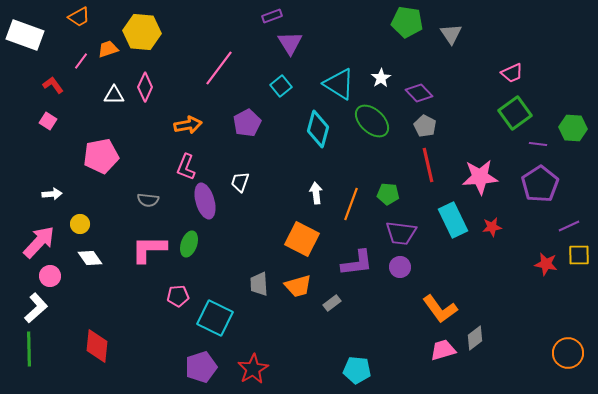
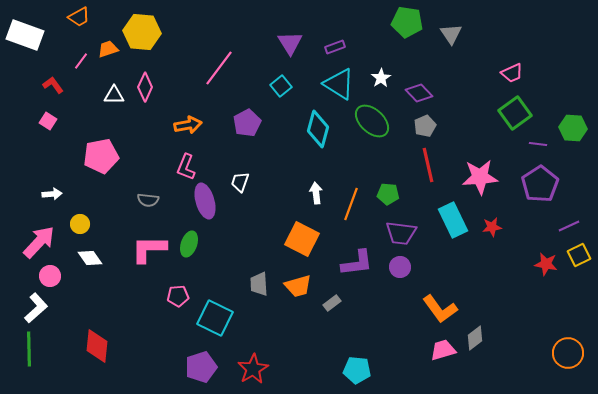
purple rectangle at (272, 16): moved 63 px right, 31 px down
gray pentagon at (425, 126): rotated 20 degrees clockwise
yellow square at (579, 255): rotated 25 degrees counterclockwise
